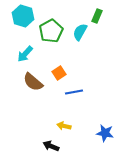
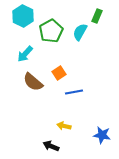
cyan hexagon: rotated 10 degrees clockwise
blue star: moved 3 px left, 2 px down
